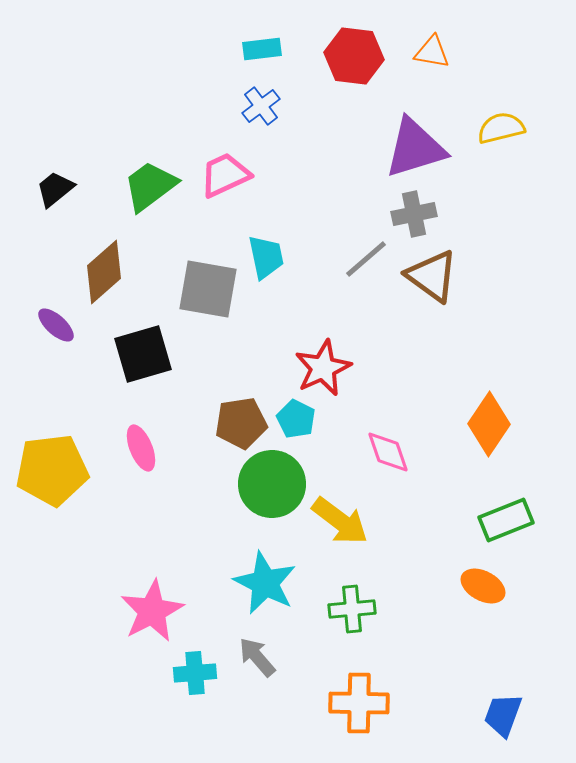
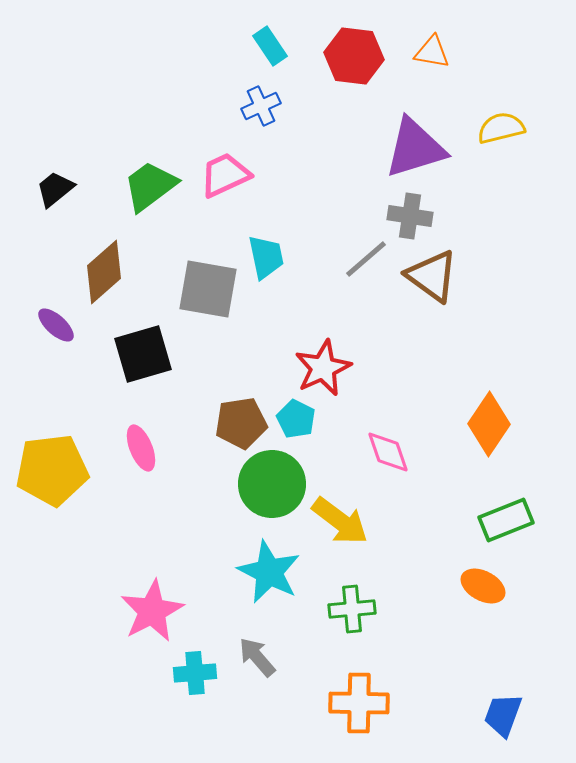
cyan rectangle: moved 8 px right, 3 px up; rotated 63 degrees clockwise
blue cross: rotated 12 degrees clockwise
gray cross: moved 4 px left, 2 px down; rotated 21 degrees clockwise
cyan star: moved 4 px right, 11 px up
